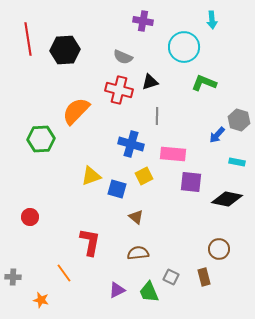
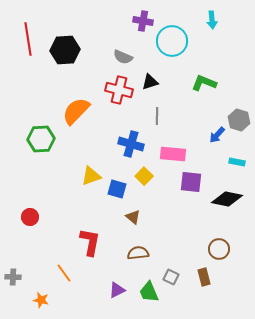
cyan circle: moved 12 px left, 6 px up
yellow square: rotated 18 degrees counterclockwise
brown triangle: moved 3 px left
